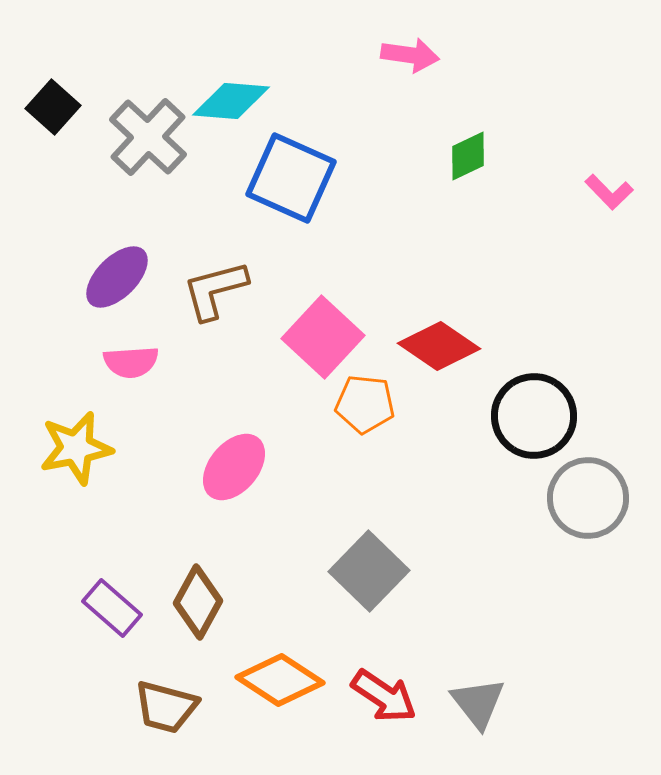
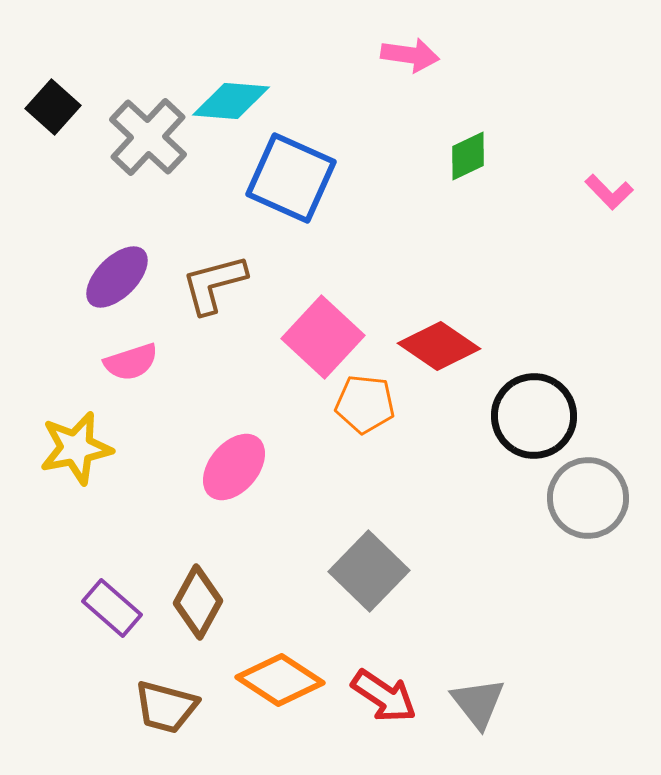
brown L-shape: moved 1 px left, 6 px up
pink semicircle: rotated 14 degrees counterclockwise
